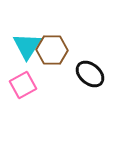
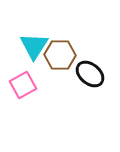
cyan triangle: moved 7 px right
brown hexagon: moved 8 px right, 5 px down
